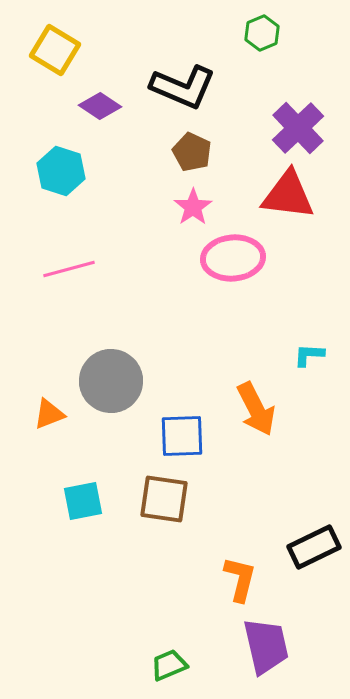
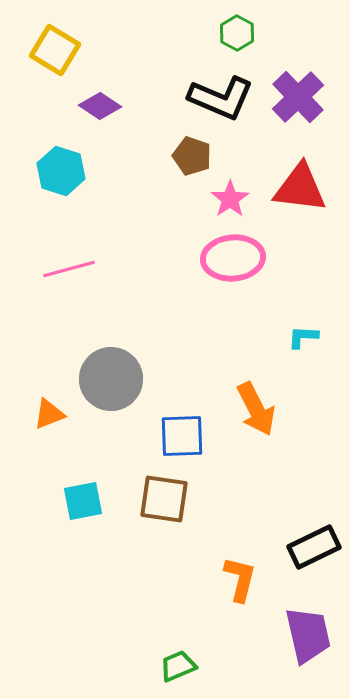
green hexagon: moved 25 px left; rotated 8 degrees counterclockwise
black L-shape: moved 38 px right, 11 px down
purple cross: moved 31 px up
brown pentagon: moved 4 px down; rotated 6 degrees counterclockwise
red triangle: moved 12 px right, 7 px up
pink star: moved 37 px right, 8 px up
cyan L-shape: moved 6 px left, 18 px up
gray circle: moved 2 px up
purple trapezoid: moved 42 px right, 11 px up
green trapezoid: moved 9 px right, 1 px down
